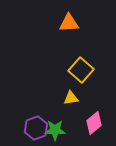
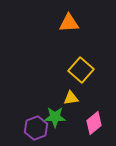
green star: moved 13 px up
